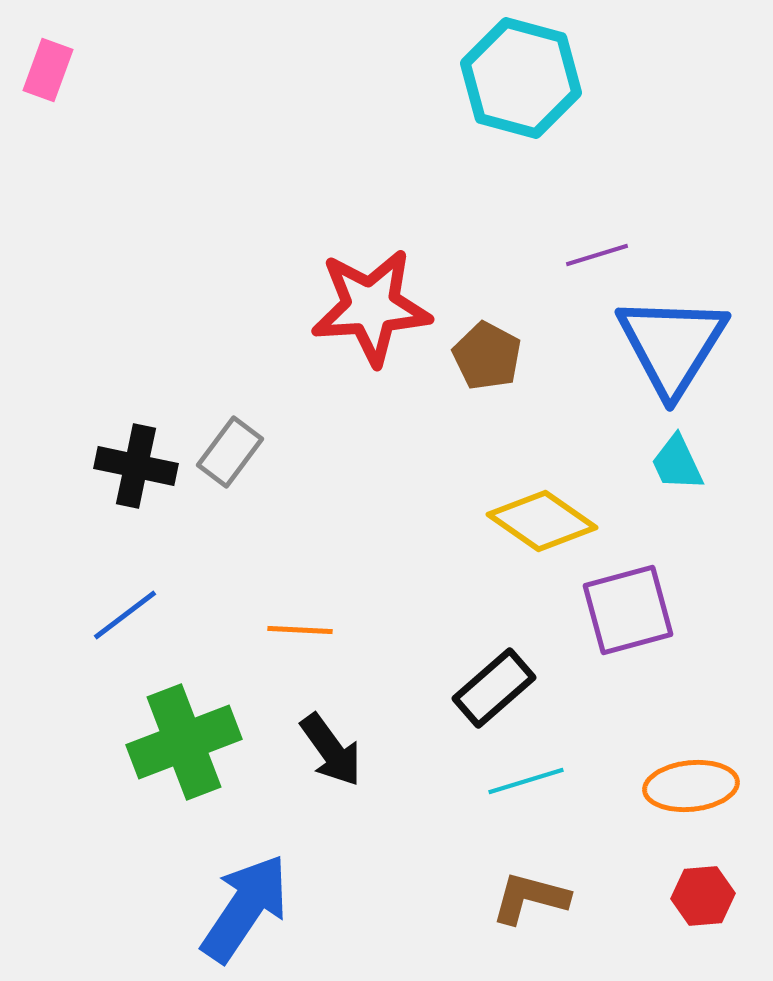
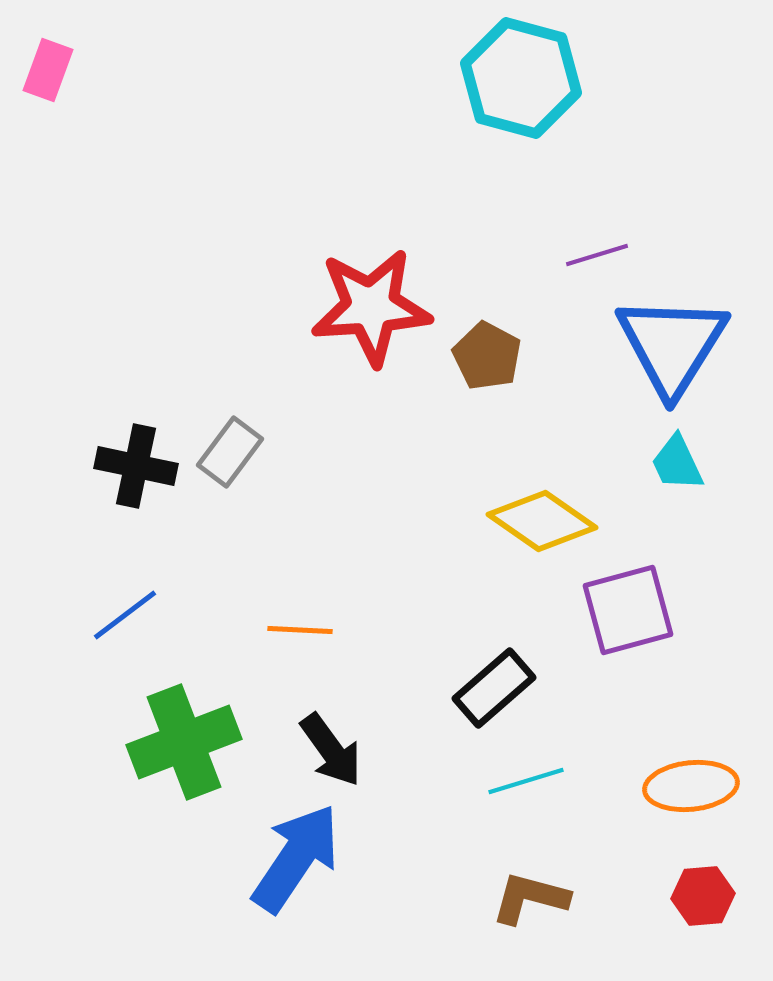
blue arrow: moved 51 px right, 50 px up
